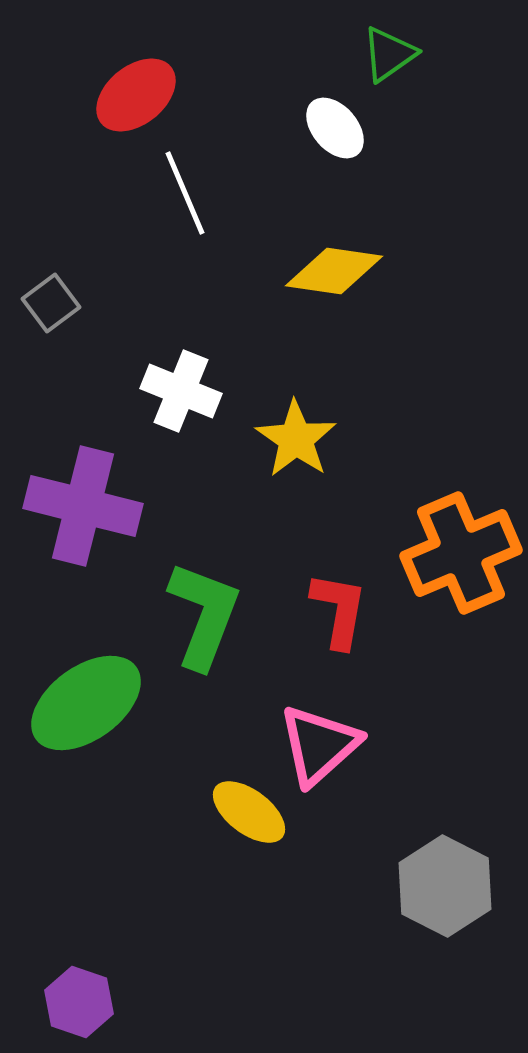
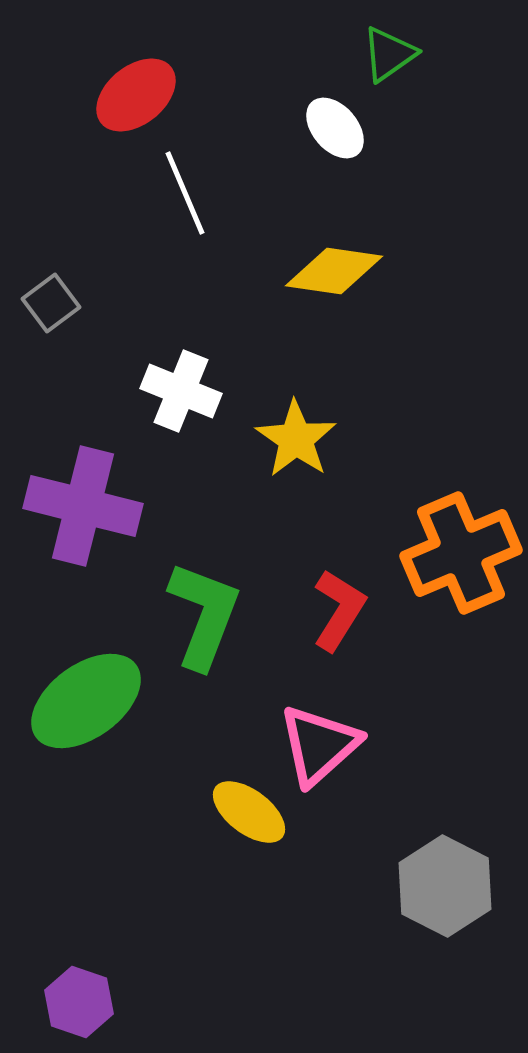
red L-shape: rotated 22 degrees clockwise
green ellipse: moved 2 px up
